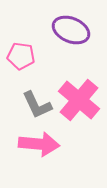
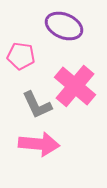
purple ellipse: moved 7 px left, 4 px up
pink cross: moved 4 px left, 14 px up
